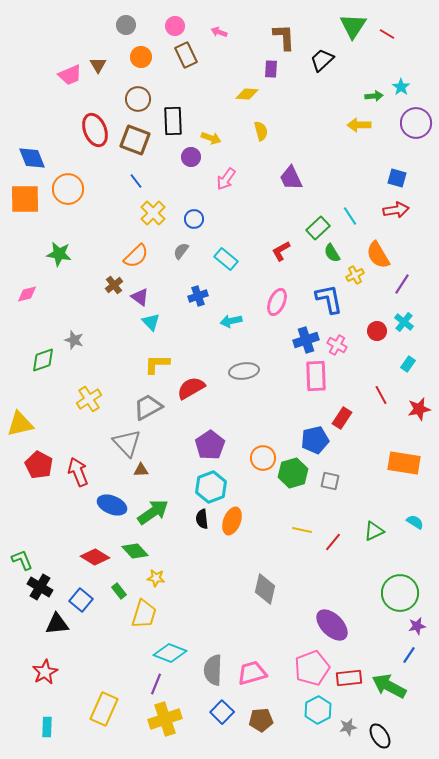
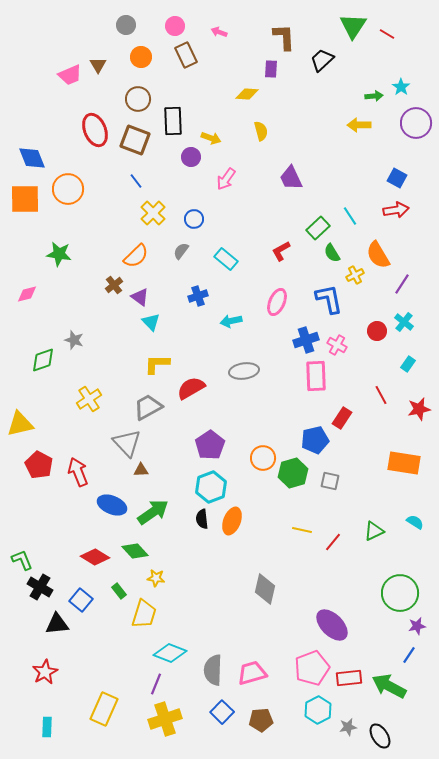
blue square at (397, 178): rotated 12 degrees clockwise
